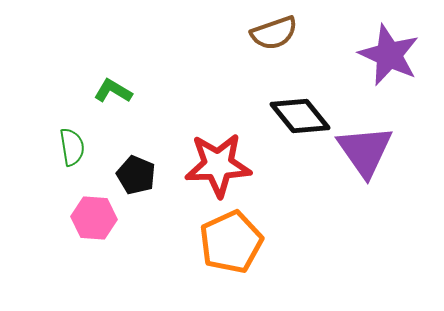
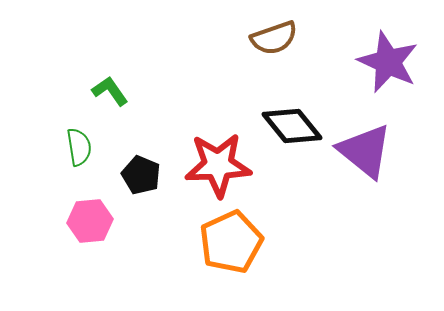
brown semicircle: moved 5 px down
purple star: moved 1 px left, 7 px down
green L-shape: moved 3 px left; rotated 24 degrees clockwise
black diamond: moved 8 px left, 10 px down
green semicircle: moved 7 px right
purple triangle: rotated 16 degrees counterclockwise
black pentagon: moved 5 px right
pink hexagon: moved 4 px left, 3 px down; rotated 9 degrees counterclockwise
